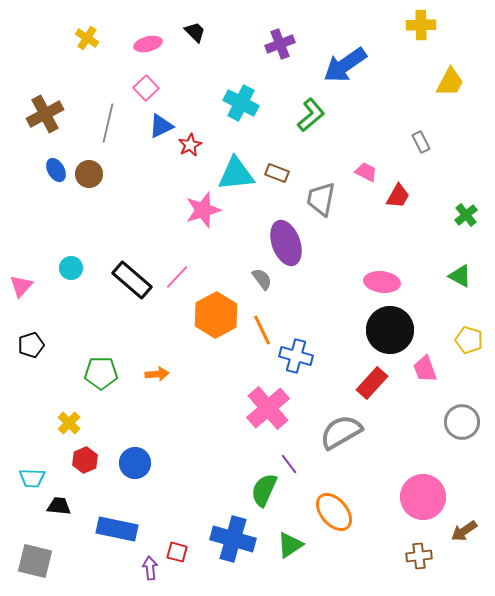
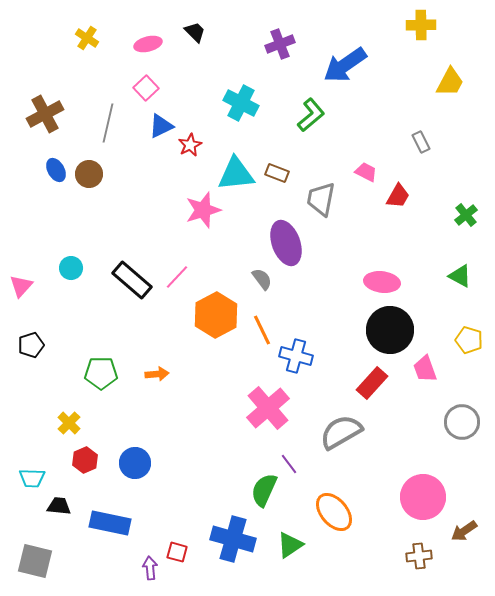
blue rectangle at (117, 529): moved 7 px left, 6 px up
